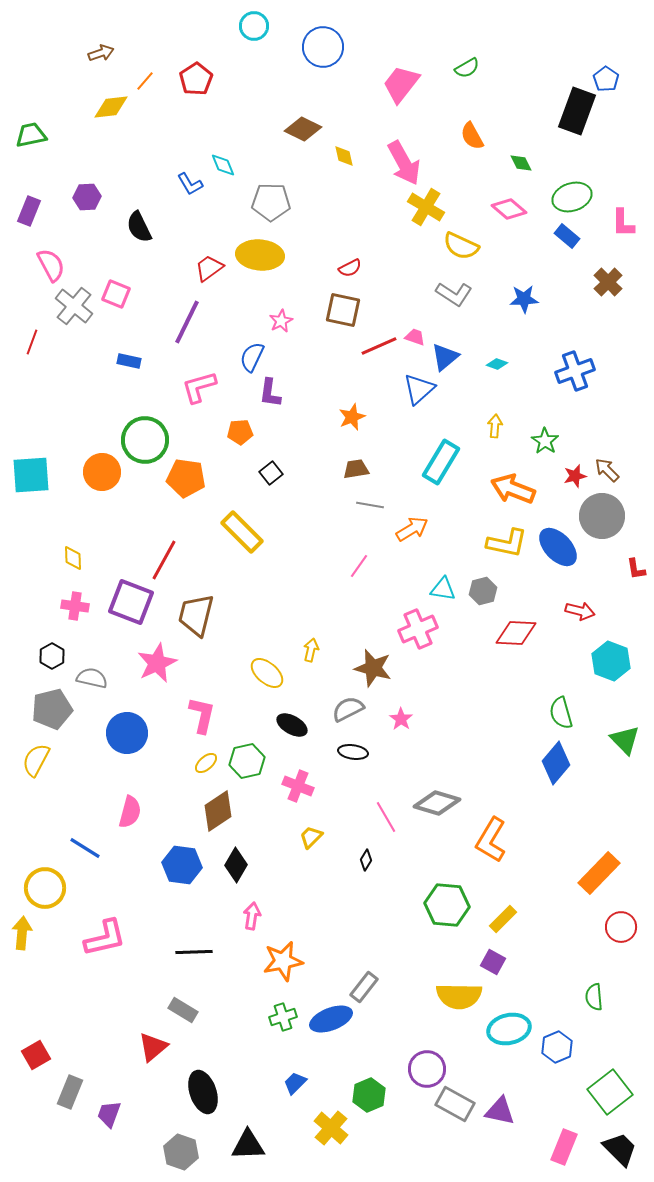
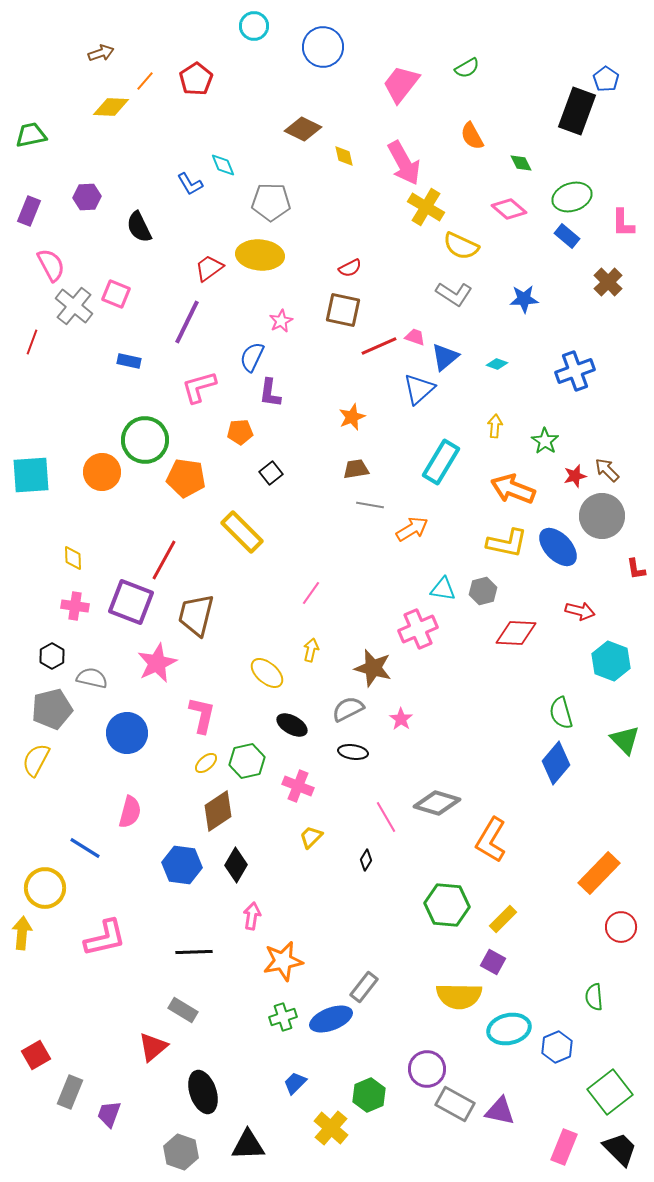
yellow diamond at (111, 107): rotated 9 degrees clockwise
pink line at (359, 566): moved 48 px left, 27 px down
